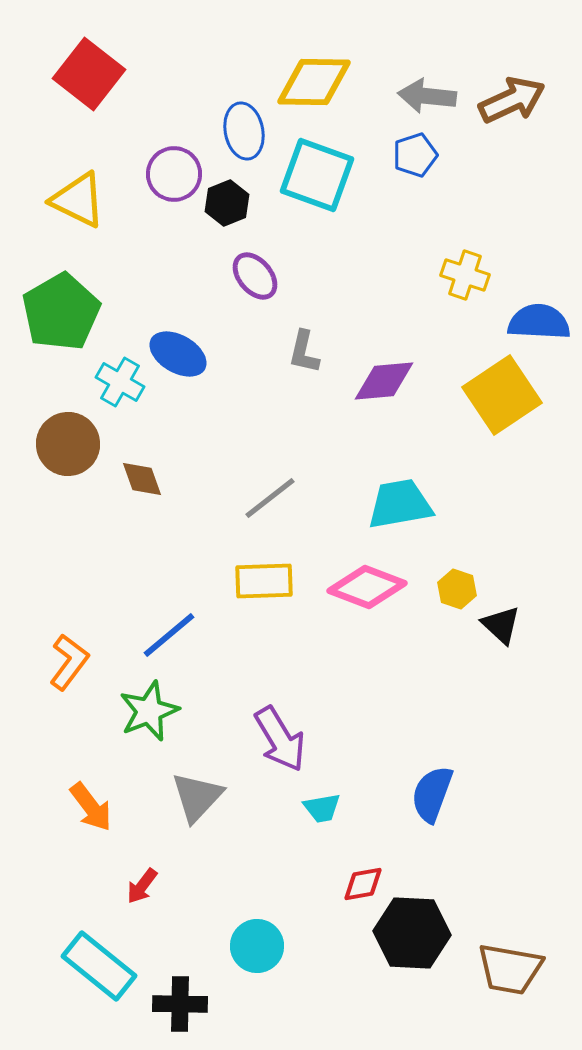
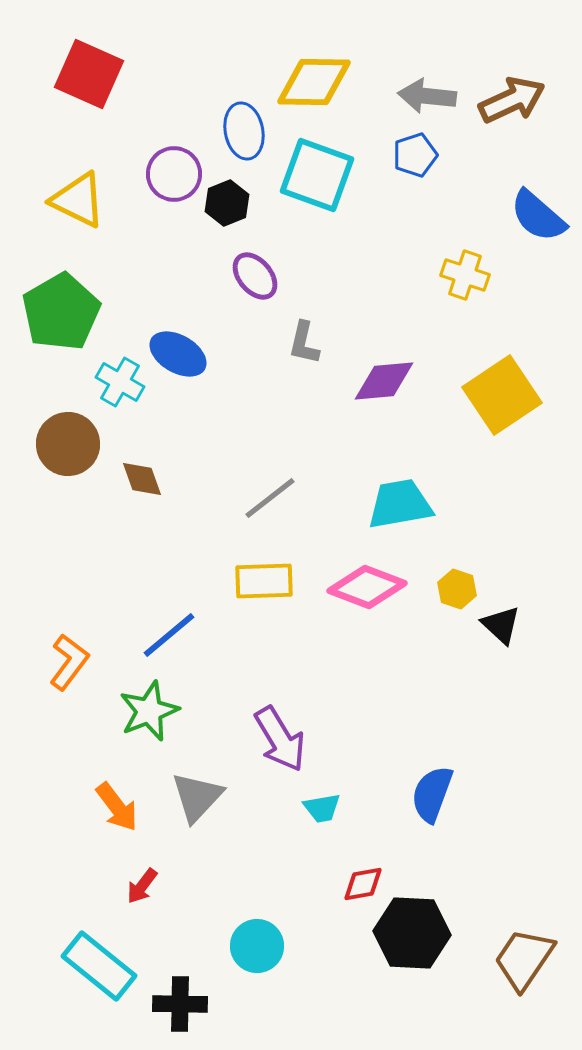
red square at (89, 74): rotated 14 degrees counterclockwise
blue semicircle at (539, 322): moved 1 px left, 106 px up; rotated 142 degrees counterclockwise
gray L-shape at (304, 352): moved 9 px up
orange arrow at (91, 807): moved 26 px right
brown trapezoid at (510, 969): moved 14 px right, 10 px up; rotated 114 degrees clockwise
